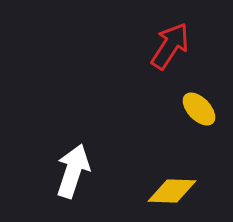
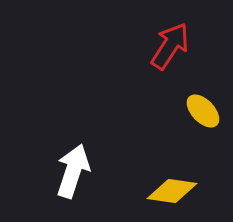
yellow ellipse: moved 4 px right, 2 px down
yellow diamond: rotated 6 degrees clockwise
